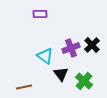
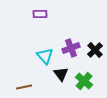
black cross: moved 3 px right, 5 px down
cyan triangle: rotated 12 degrees clockwise
